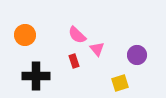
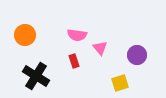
pink semicircle: rotated 36 degrees counterclockwise
pink triangle: moved 3 px right, 1 px up
black cross: rotated 32 degrees clockwise
